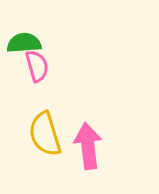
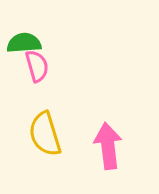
pink arrow: moved 20 px right
